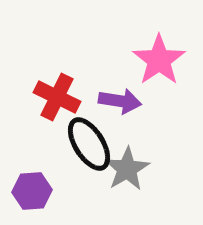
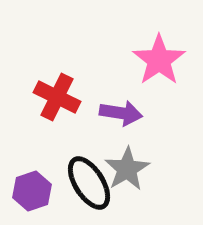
purple arrow: moved 1 px right, 12 px down
black ellipse: moved 39 px down
purple hexagon: rotated 15 degrees counterclockwise
